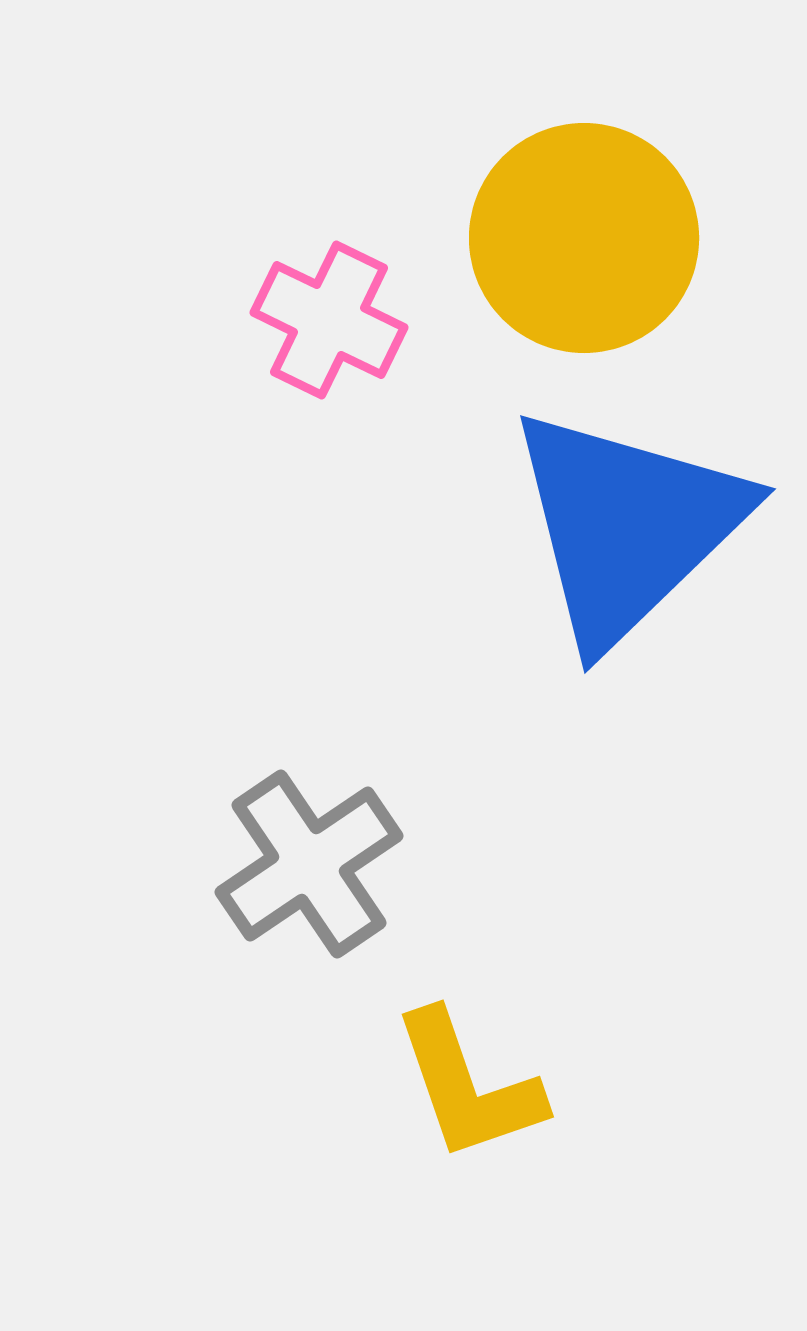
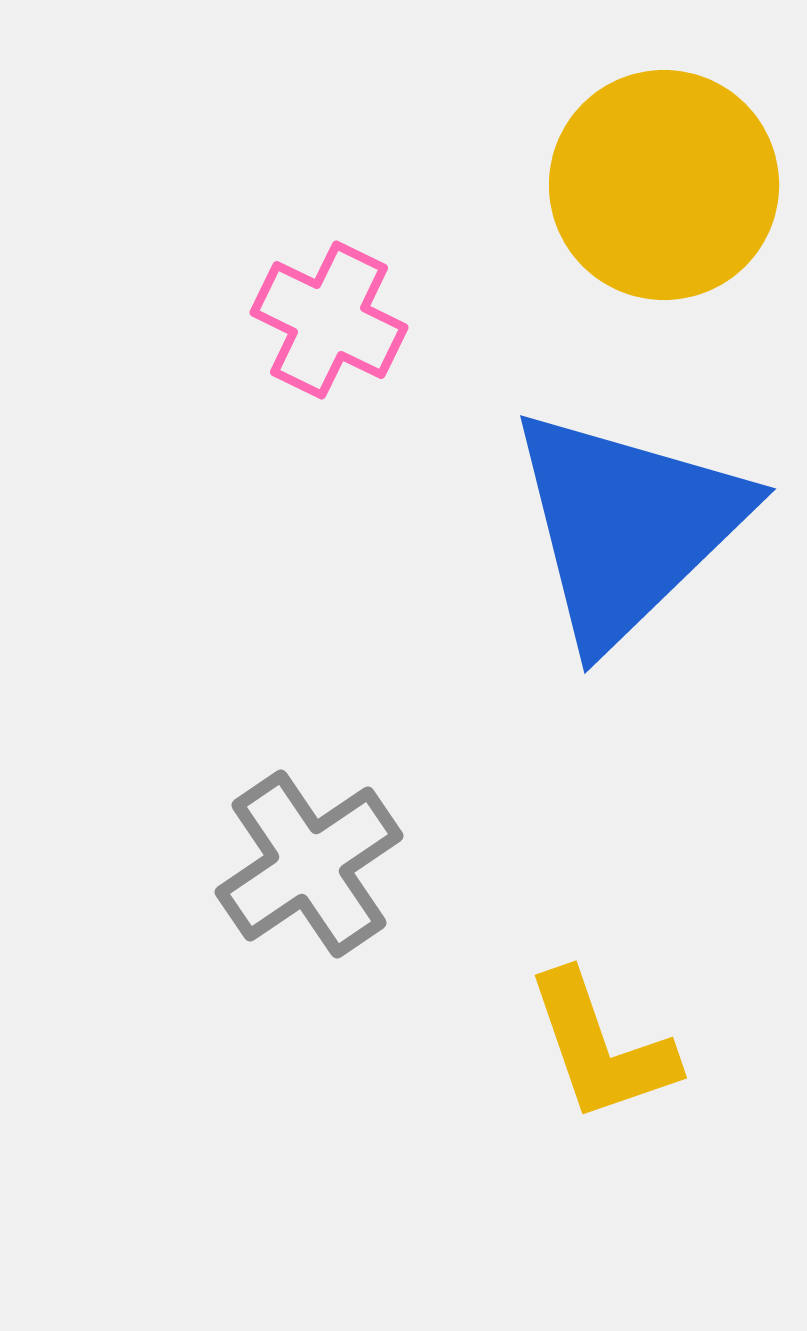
yellow circle: moved 80 px right, 53 px up
yellow L-shape: moved 133 px right, 39 px up
